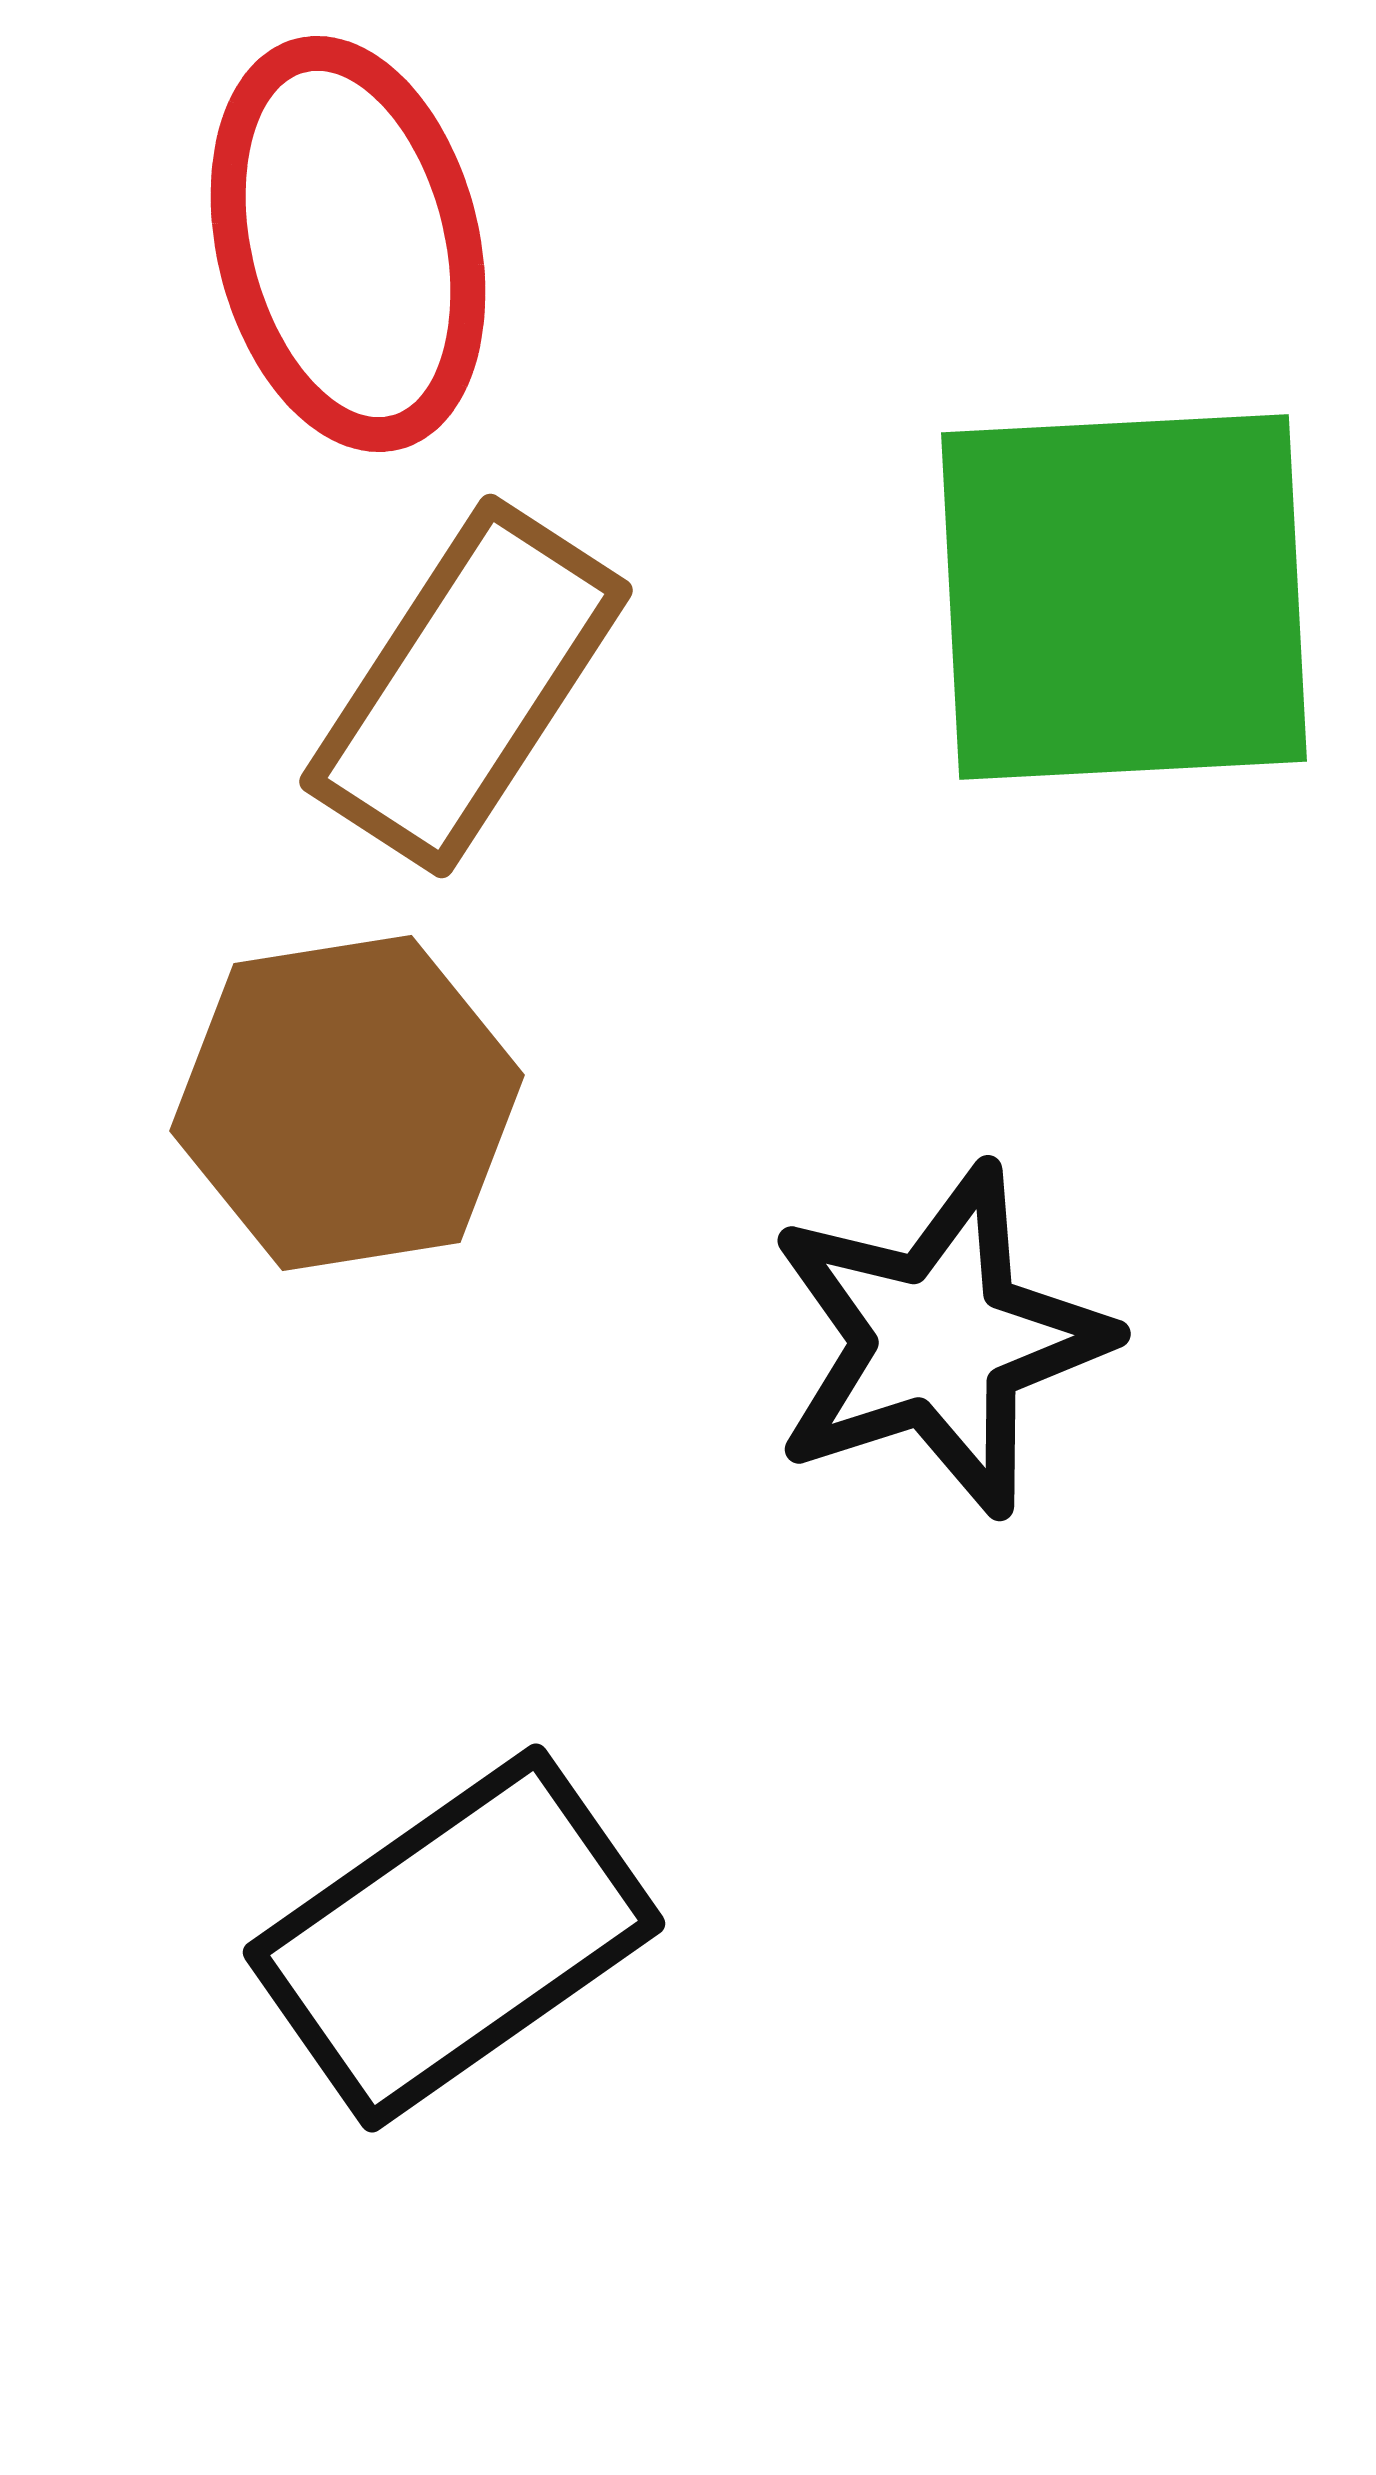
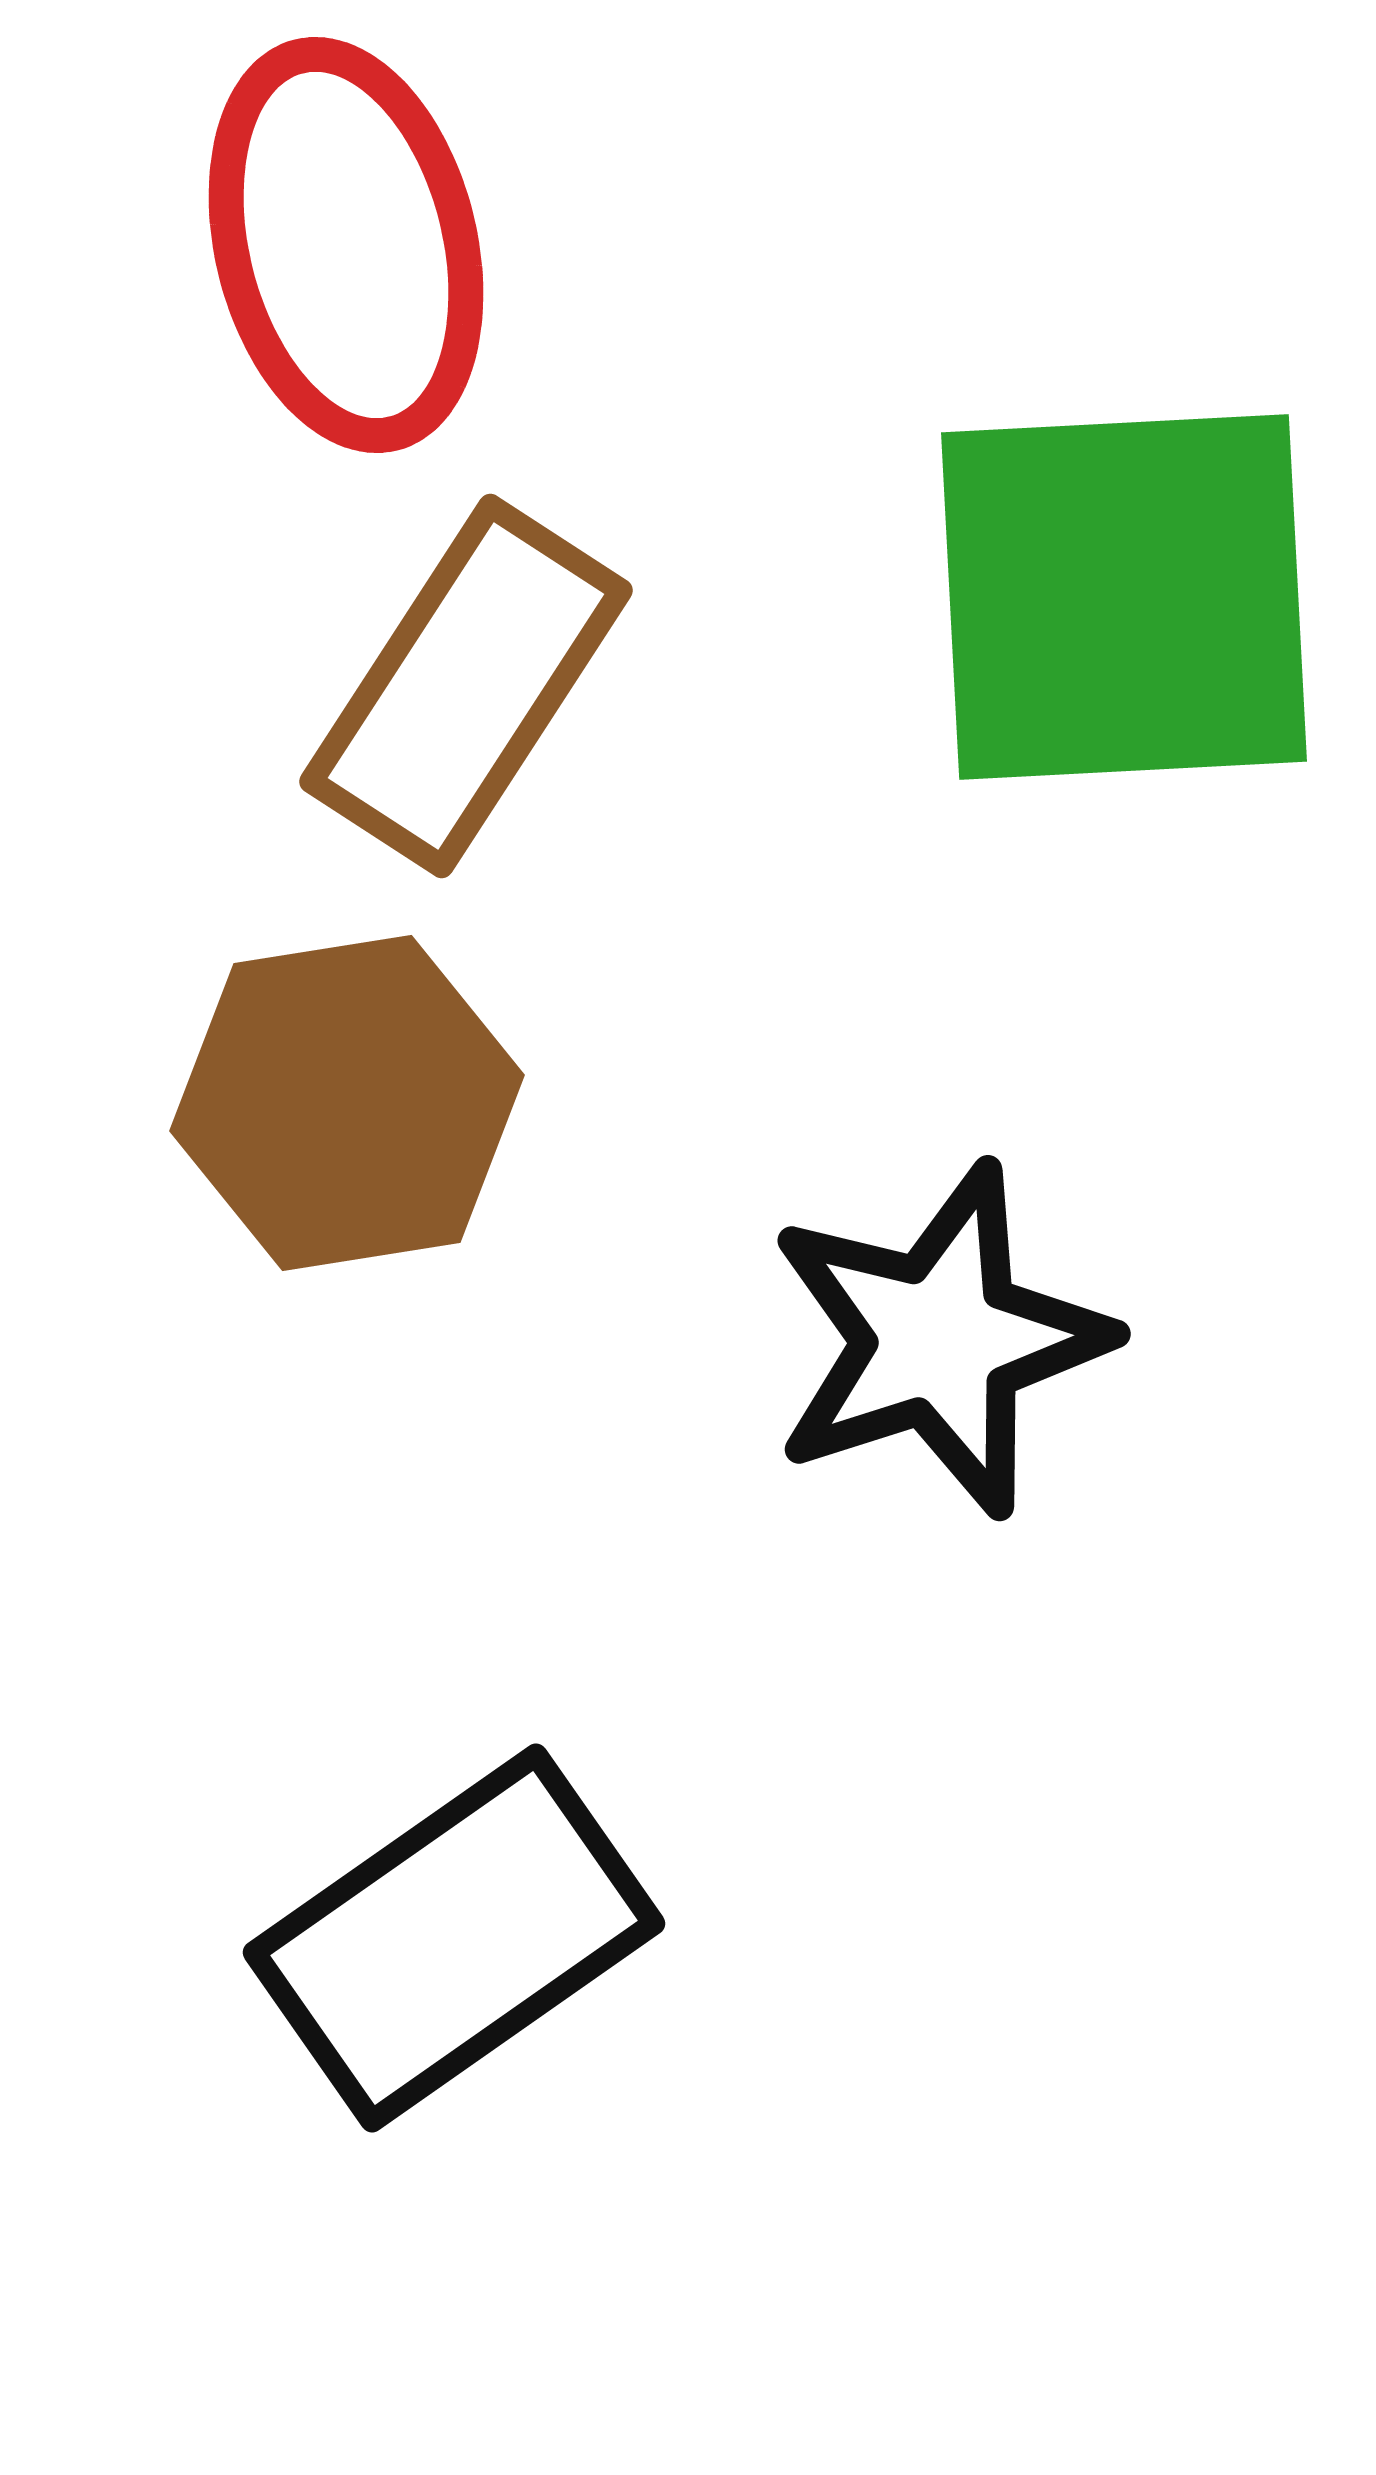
red ellipse: moved 2 px left, 1 px down
